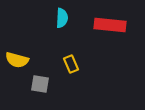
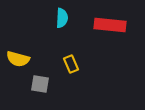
yellow semicircle: moved 1 px right, 1 px up
